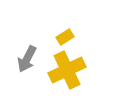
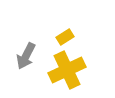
gray arrow: moved 1 px left, 3 px up
